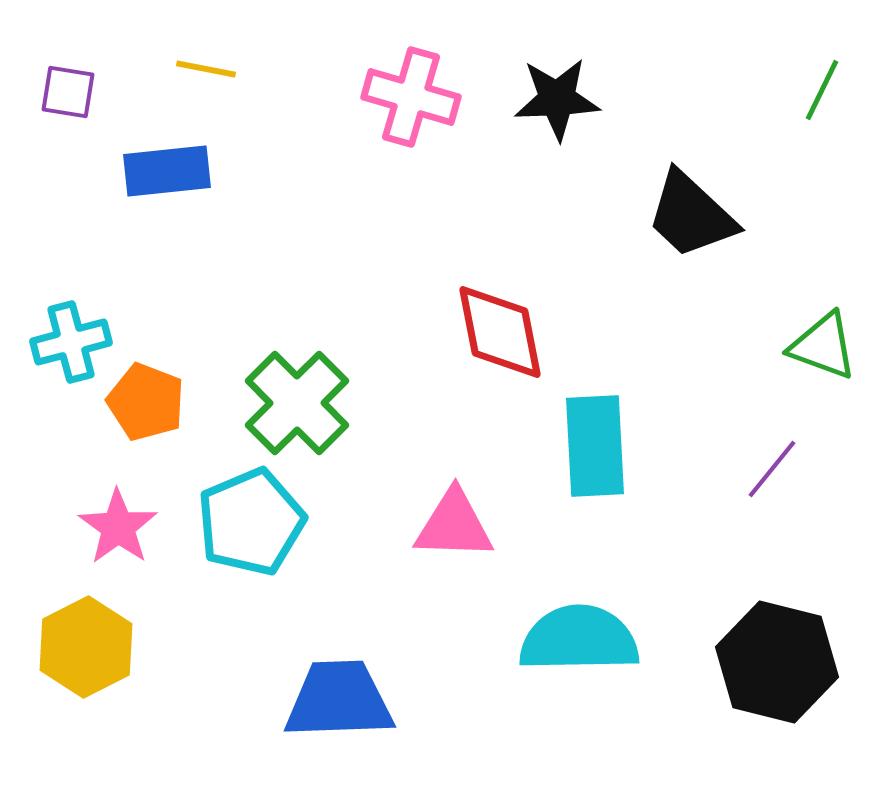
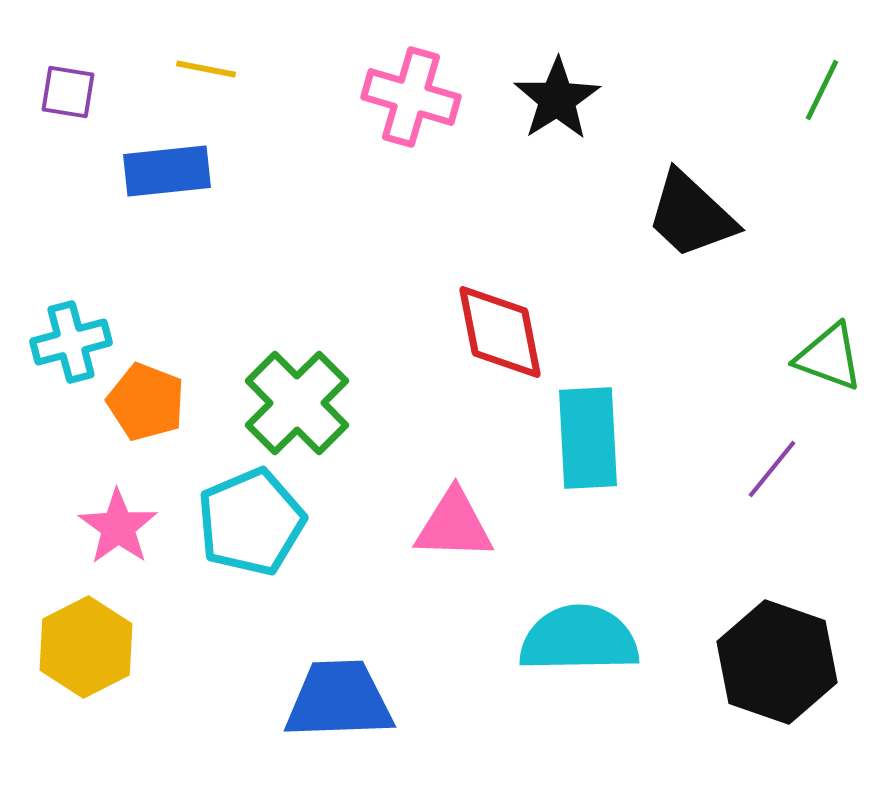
black star: rotated 30 degrees counterclockwise
green triangle: moved 6 px right, 11 px down
cyan rectangle: moved 7 px left, 8 px up
black hexagon: rotated 5 degrees clockwise
